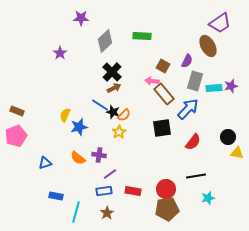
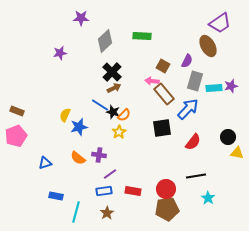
purple star at (60, 53): rotated 24 degrees clockwise
cyan star at (208, 198): rotated 24 degrees counterclockwise
